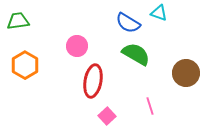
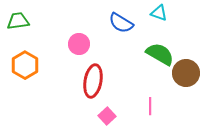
blue semicircle: moved 7 px left
pink circle: moved 2 px right, 2 px up
green semicircle: moved 24 px right
pink line: rotated 18 degrees clockwise
